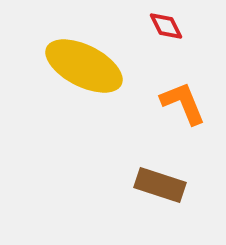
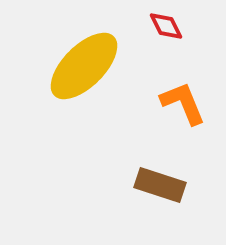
yellow ellipse: rotated 72 degrees counterclockwise
